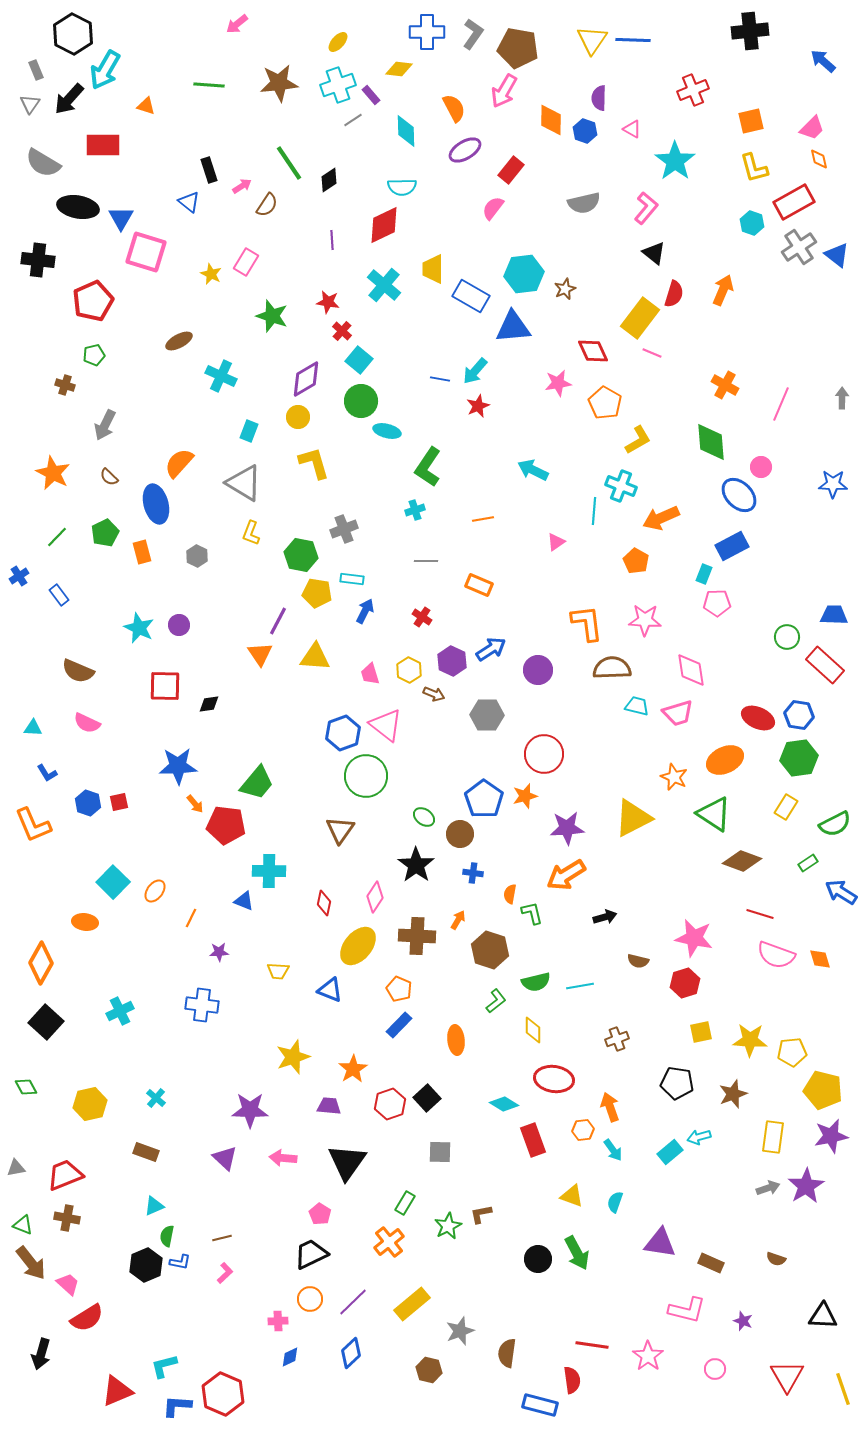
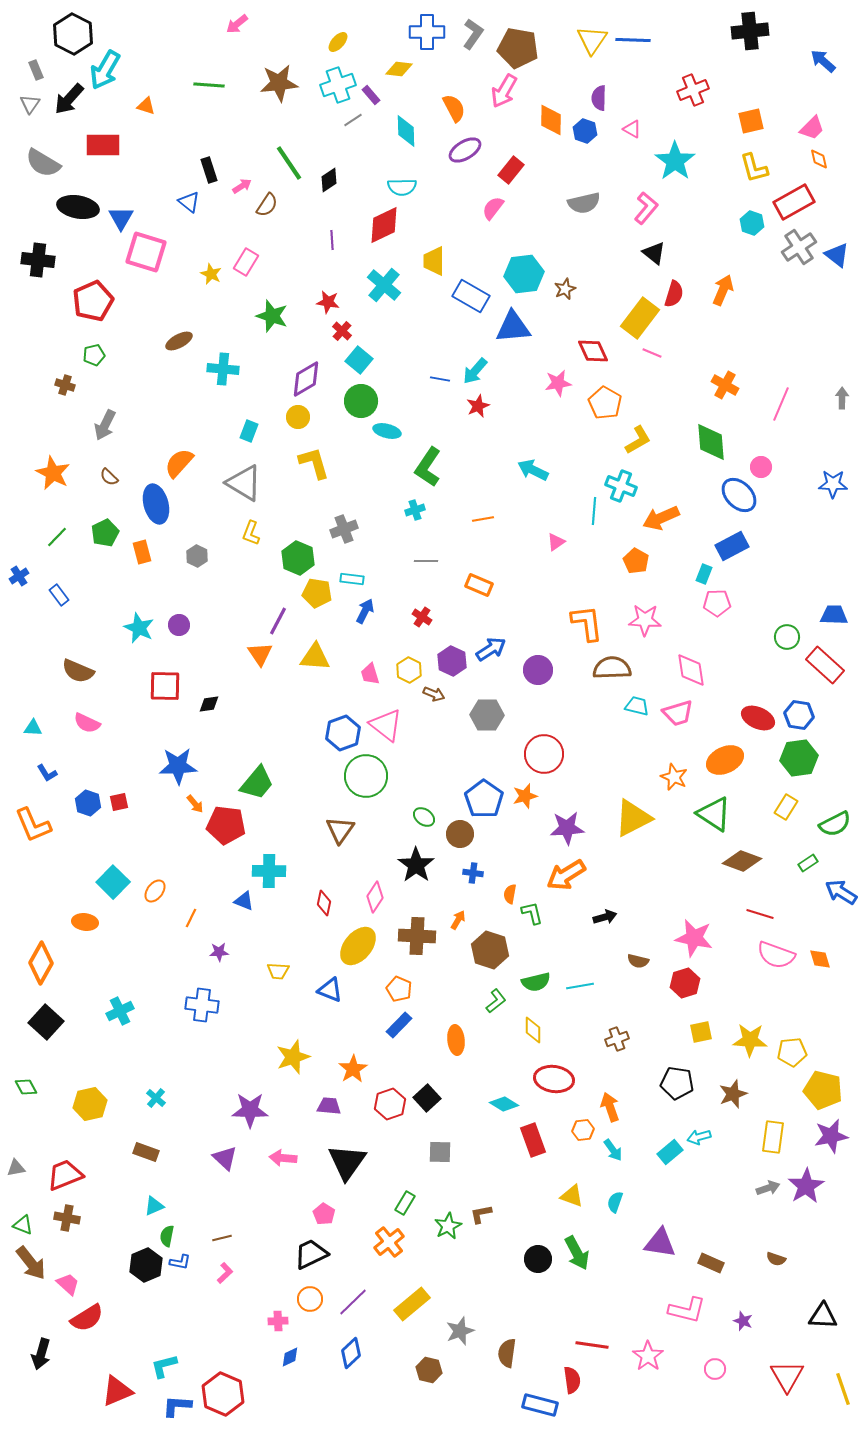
yellow trapezoid at (433, 269): moved 1 px right, 8 px up
cyan cross at (221, 376): moved 2 px right, 7 px up; rotated 20 degrees counterclockwise
green hexagon at (301, 555): moved 3 px left, 3 px down; rotated 12 degrees clockwise
pink pentagon at (320, 1214): moved 4 px right
